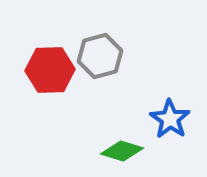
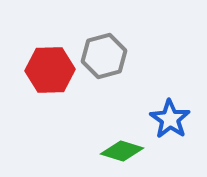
gray hexagon: moved 4 px right
